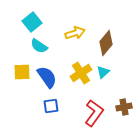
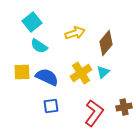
blue semicircle: rotated 30 degrees counterclockwise
